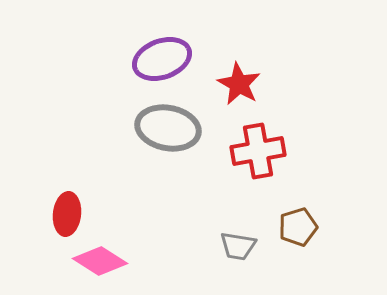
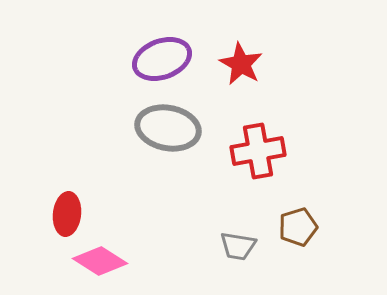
red star: moved 2 px right, 20 px up
